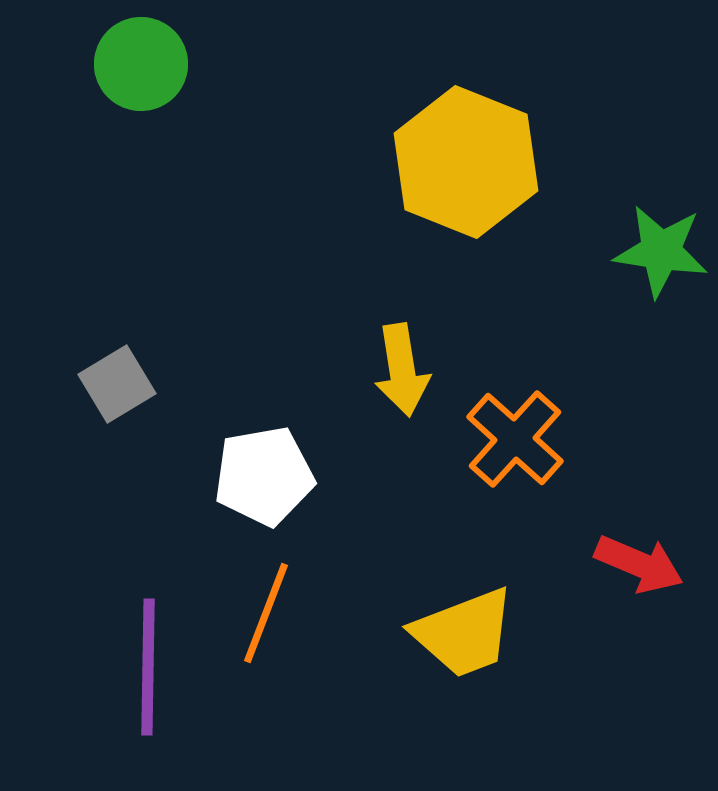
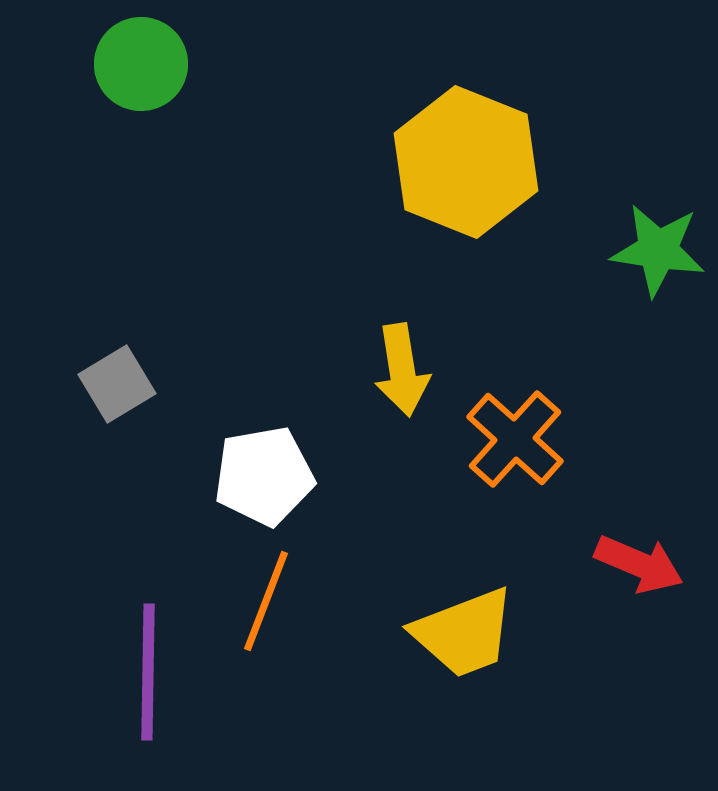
green star: moved 3 px left, 1 px up
orange line: moved 12 px up
purple line: moved 5 px down
